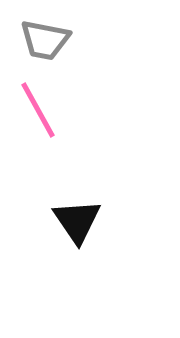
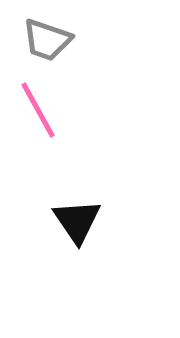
gray trapezoid: moved 2 px right; rotated 8 degrees clockwise
